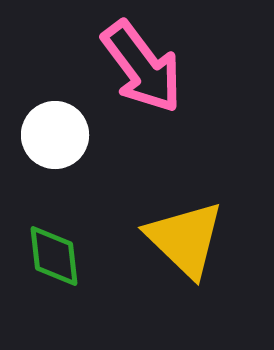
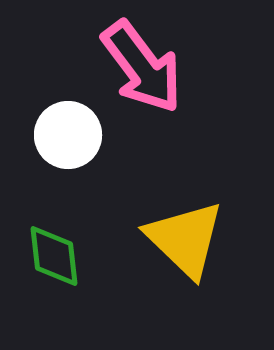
white circle: moved 13 px right
